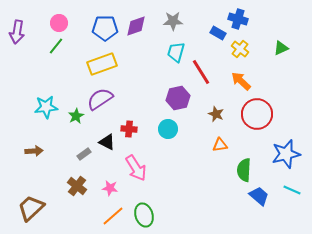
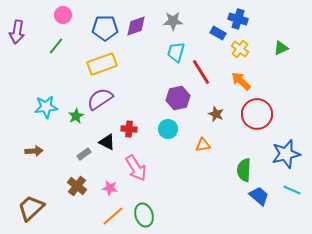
pink circle: moved 4 px right, 8 px up
orange triangle: moved 17 px left
